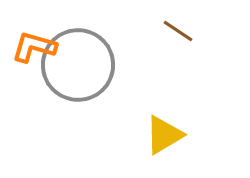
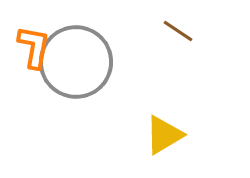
orange L-shape: rotated 84 degrees clockwise
gray circle: moved 2 px left, 3 px up
